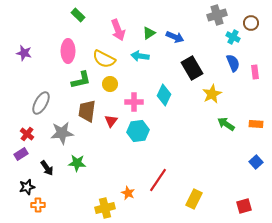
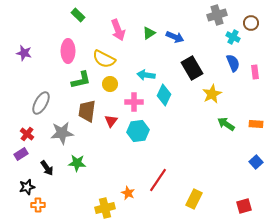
cyan arrow: moved 6 px right, 19 px down
